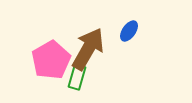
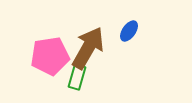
brown arrow: moved 1 px up
pink pentagon: moved 1 px left, 4 px up; rotated 21 degrees clockwise
